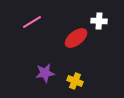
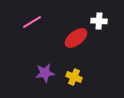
yellow cross: moved 1 px left, 4 px up
